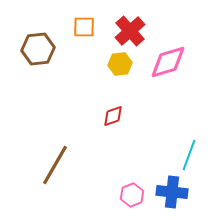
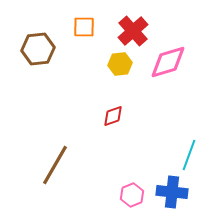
red cross: moved 3 px right
